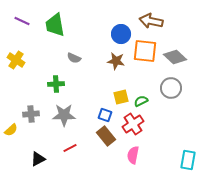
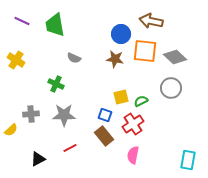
brown star: moved 1 px left, 2 px up
green cross: rotated 28 degrees clockwise
brown rectangle: moved 2 px left
